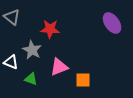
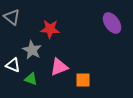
white triangle: moved 2 px right, 3 px down
